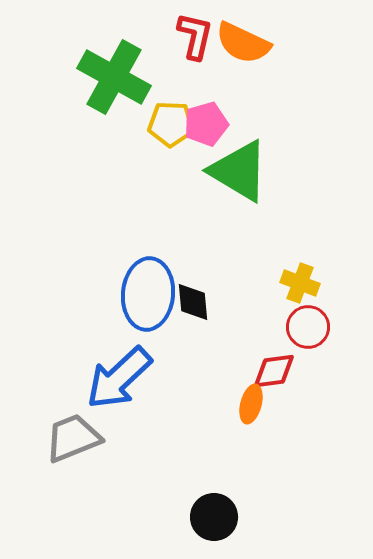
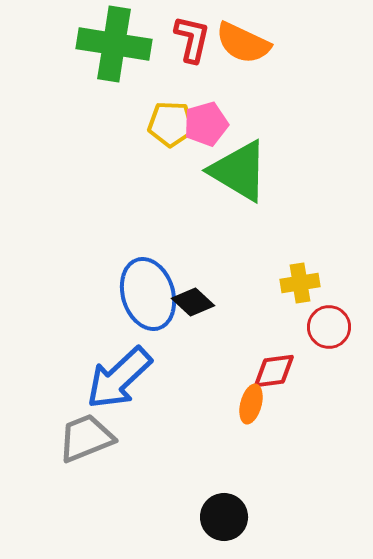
red L-shape: moved 3 px left, 3 px down
green cross: moved 33 px up; rotated 20 degrees counterclockwise
yellow cross: rotated 30 degrees counterclockwise
blue ellipse: rotated 22 degrees counterclockwise
black diamond: rotated 42 degrees counterclockwise
red circle: moved 21 px right
gray trapezoid: moved 13 px right
black circle: moved 10 px right
